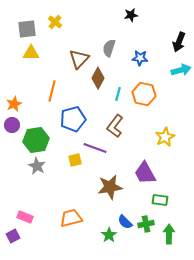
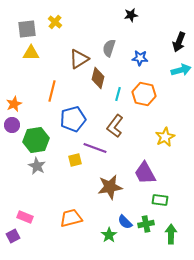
brown triangle: rotated 15 degrees clockwise
brown diamond: rotated 15 degrees counterclockwise
green arrow: moved 2 px right
